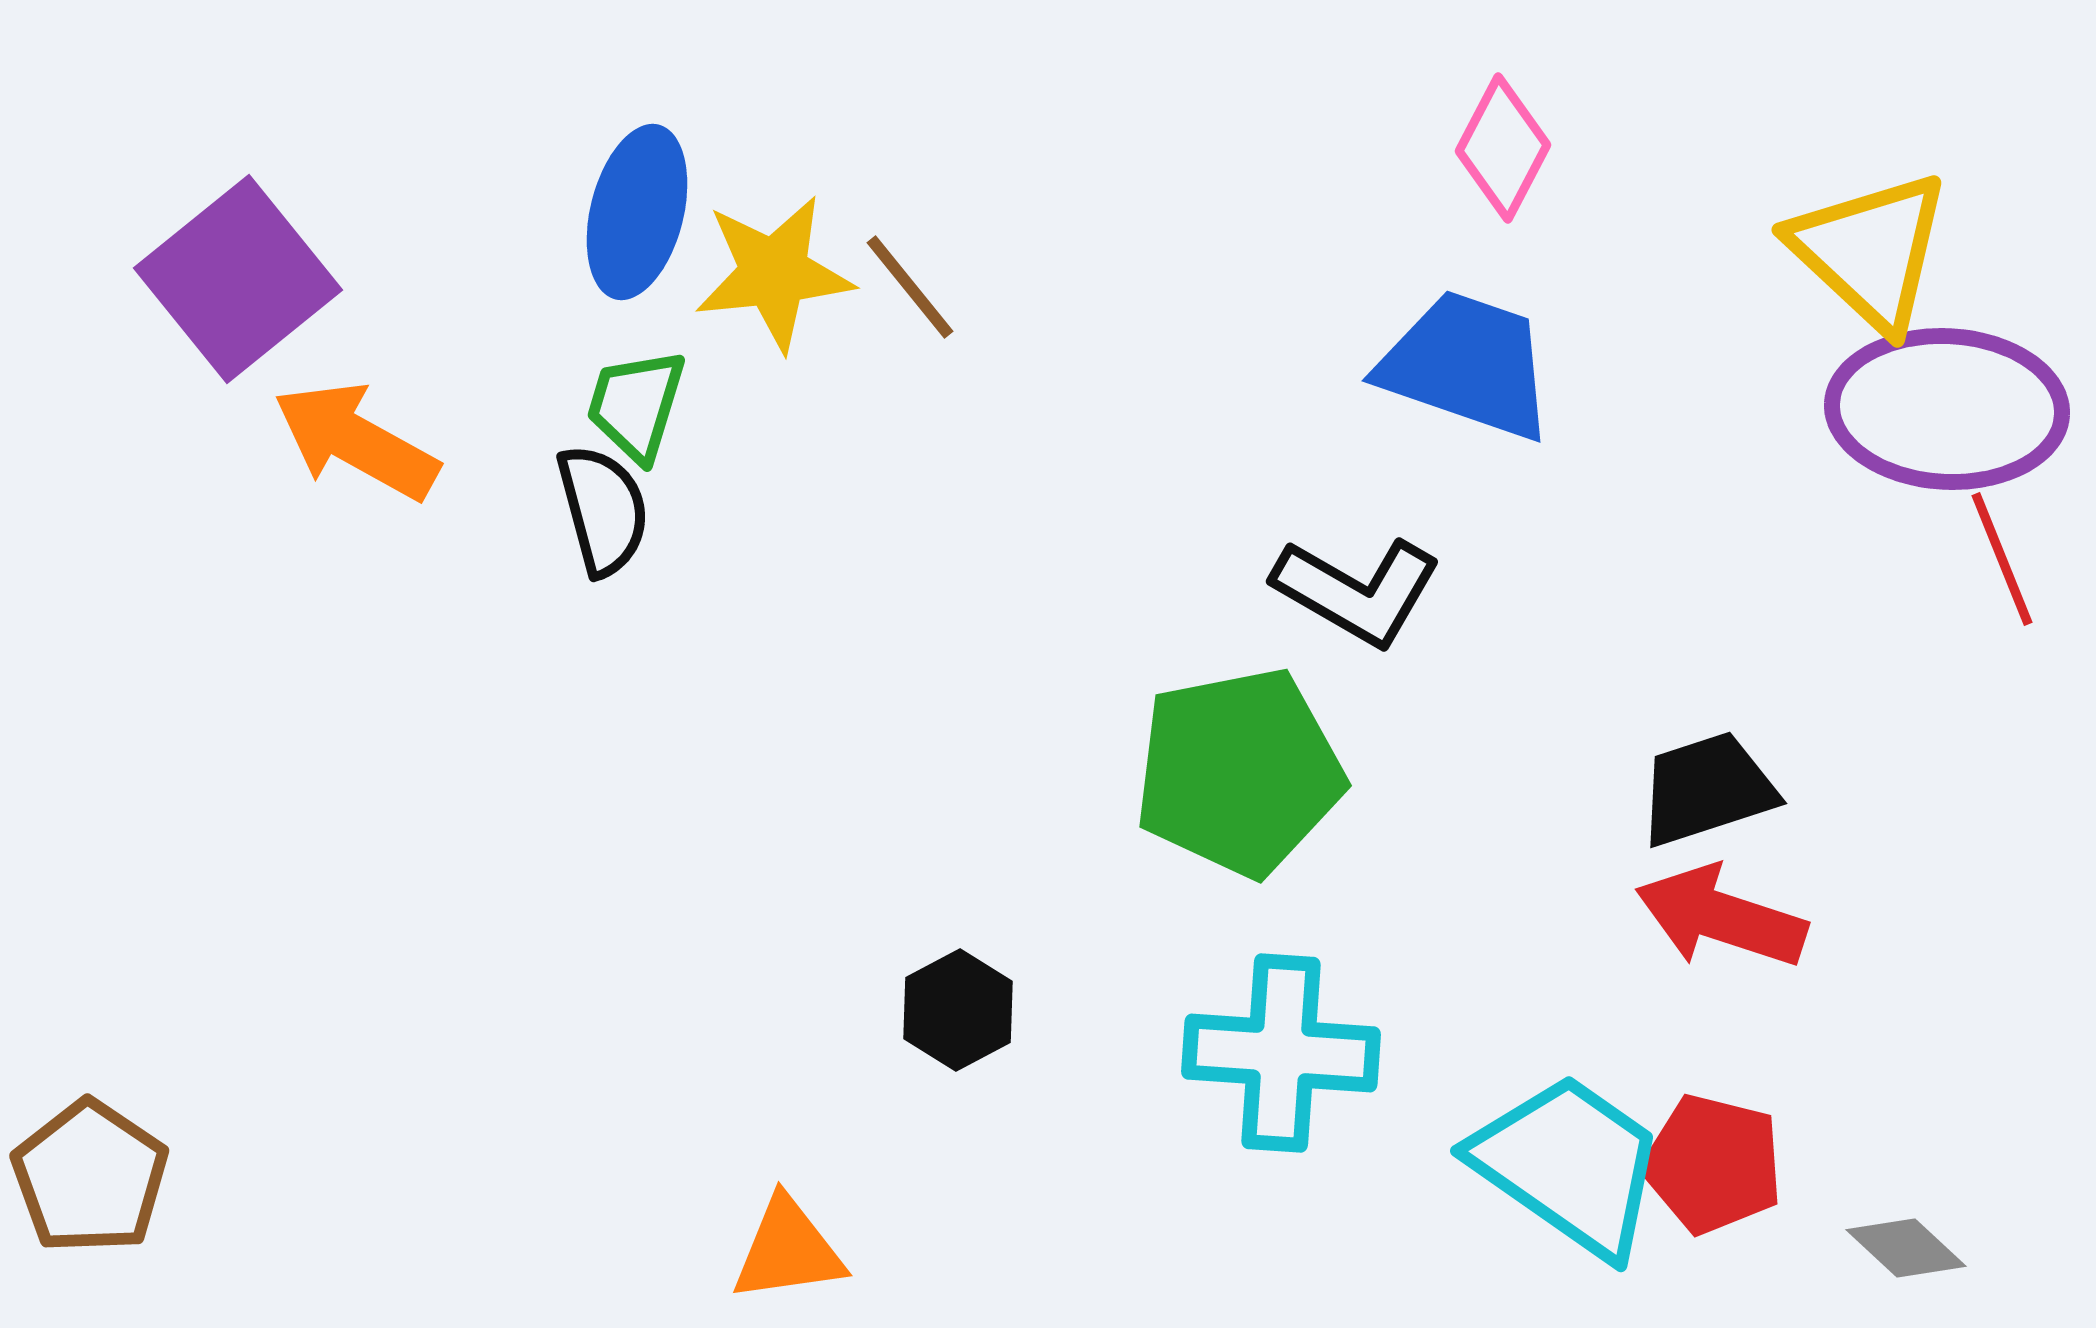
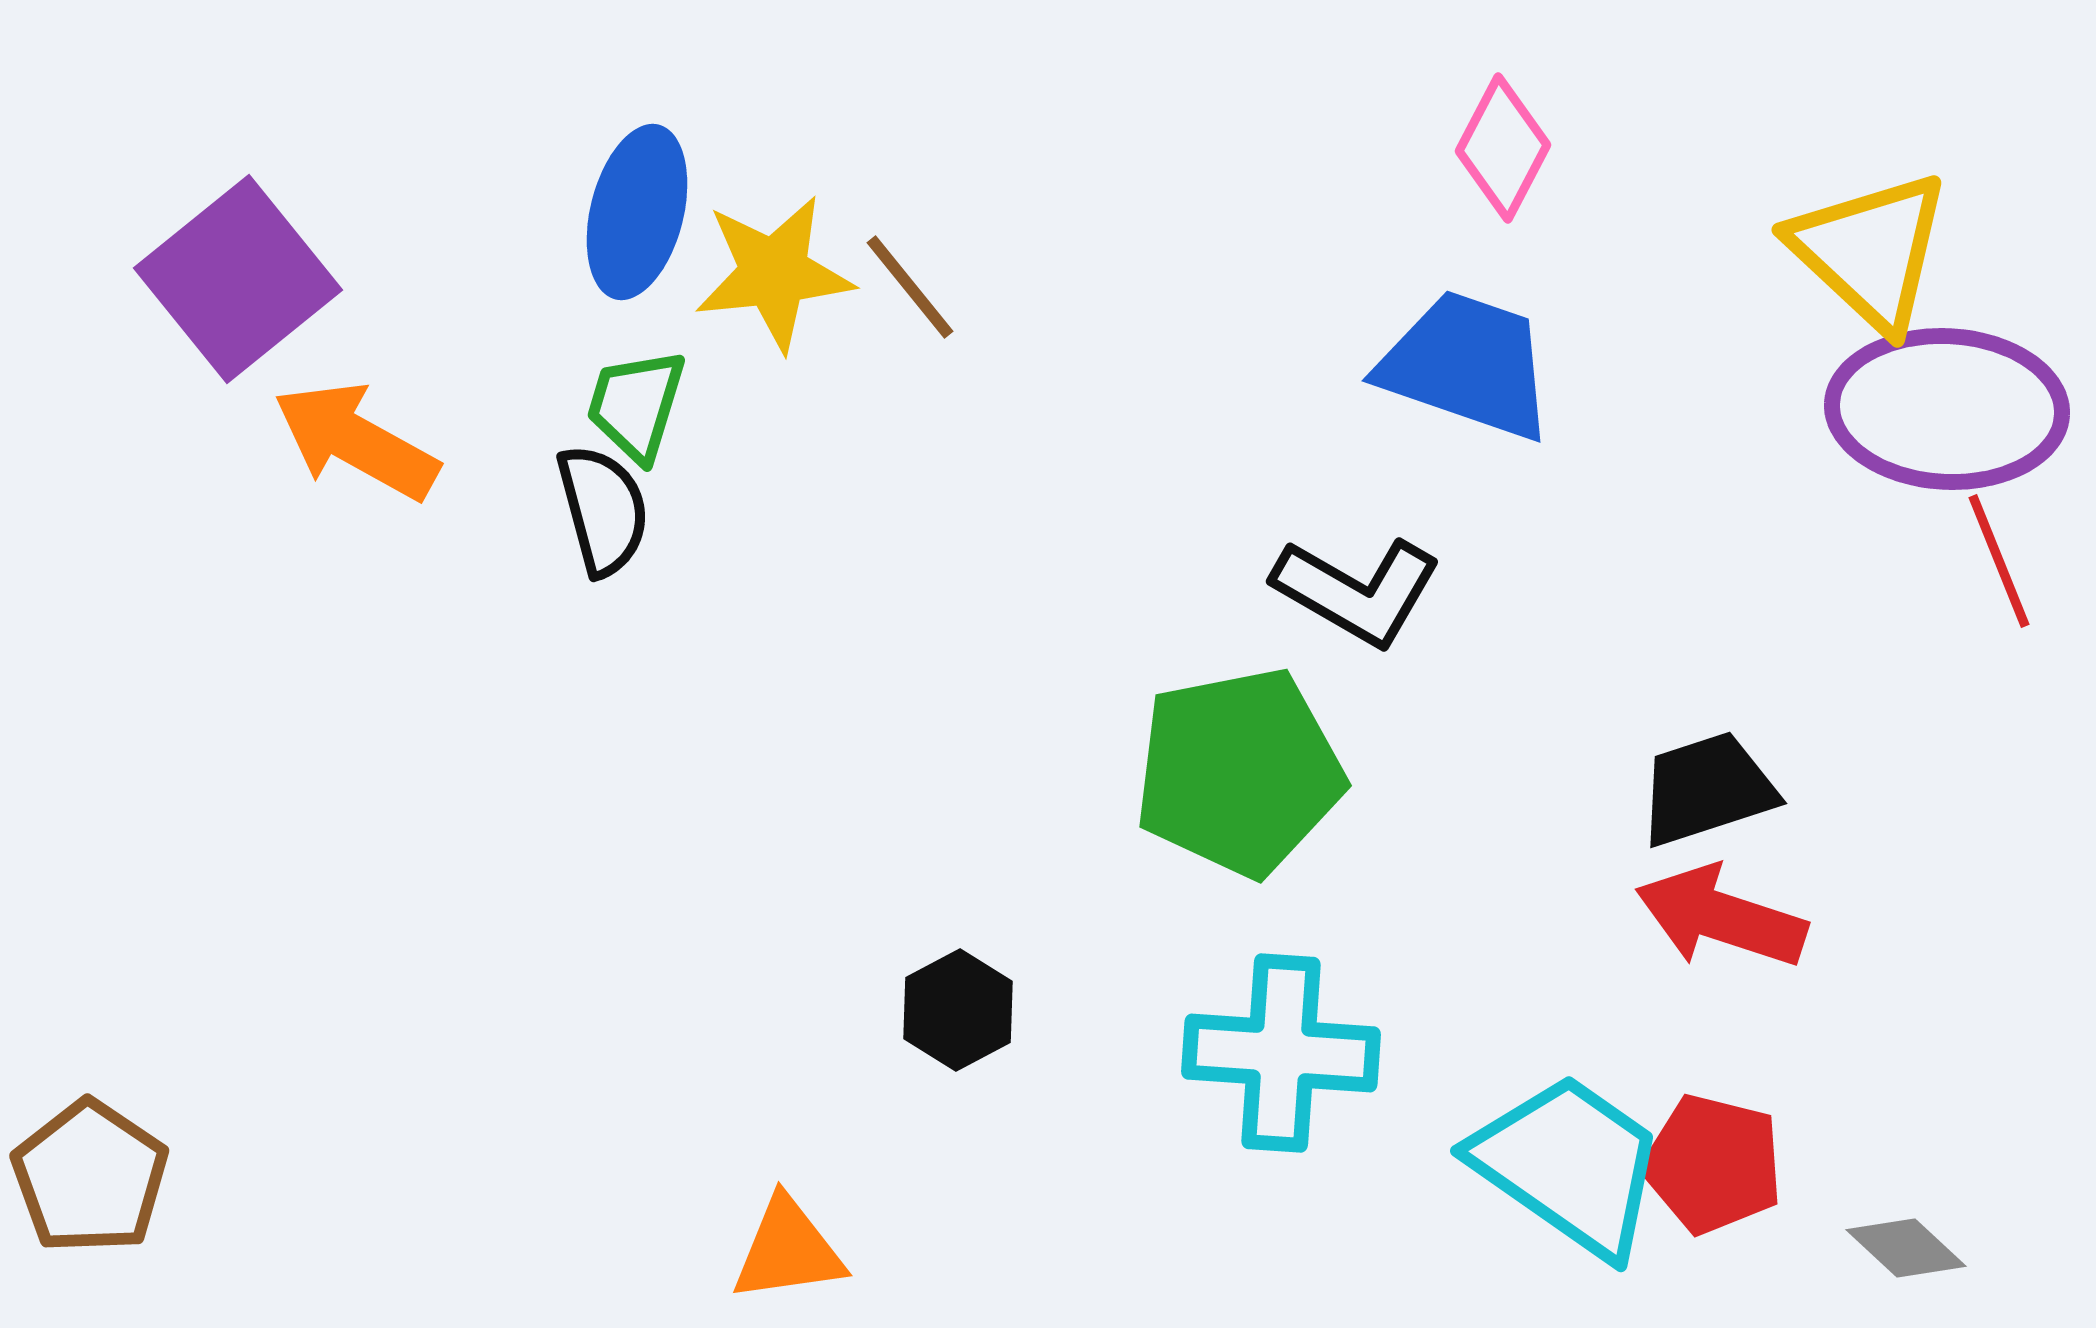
red line: moved 3 px left, 2 px down
